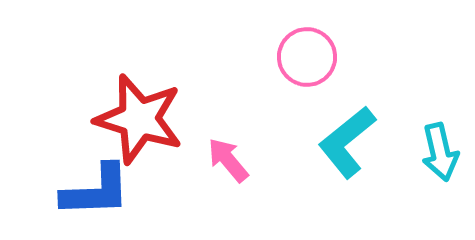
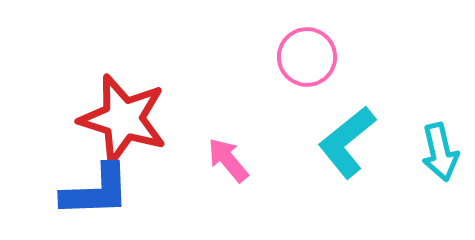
red star: moved 16 px left
